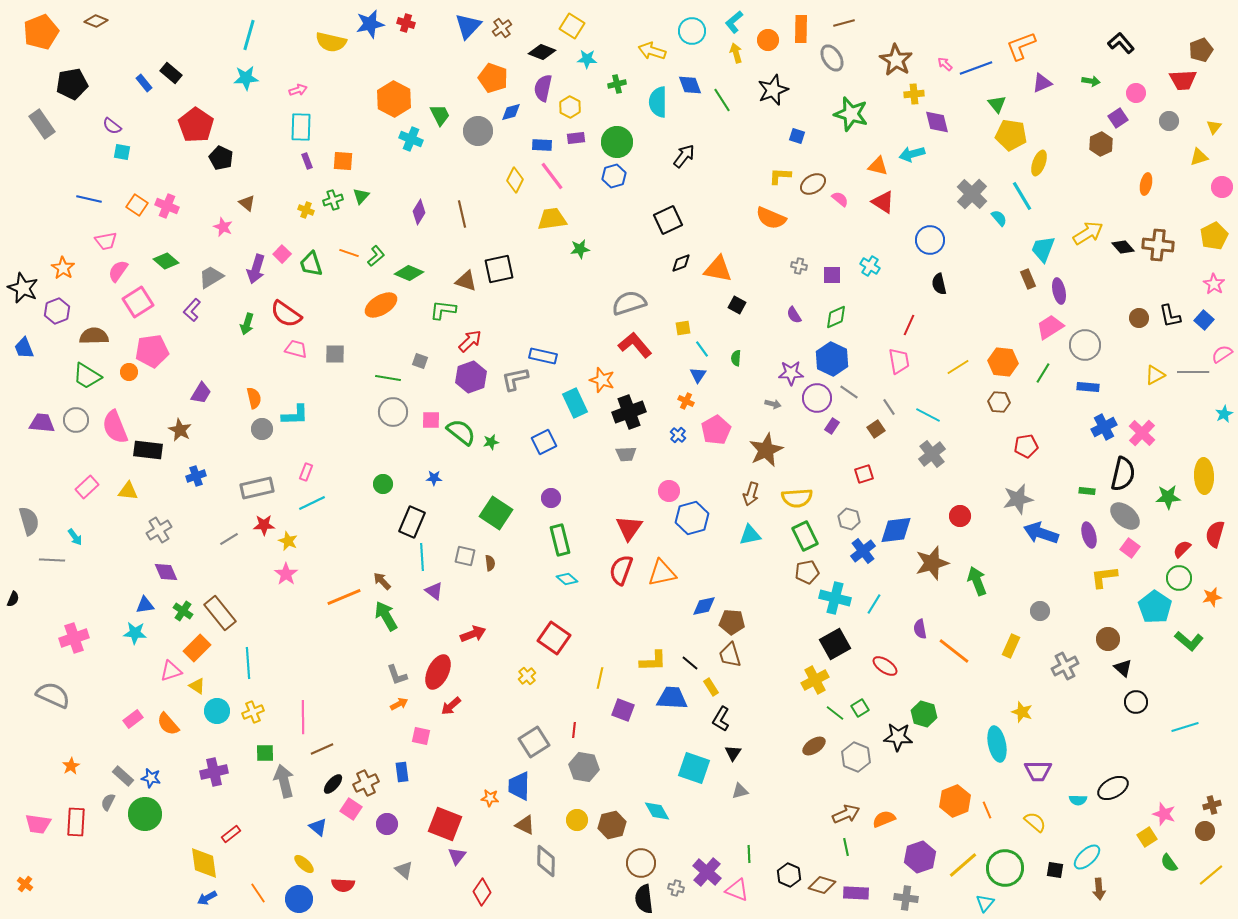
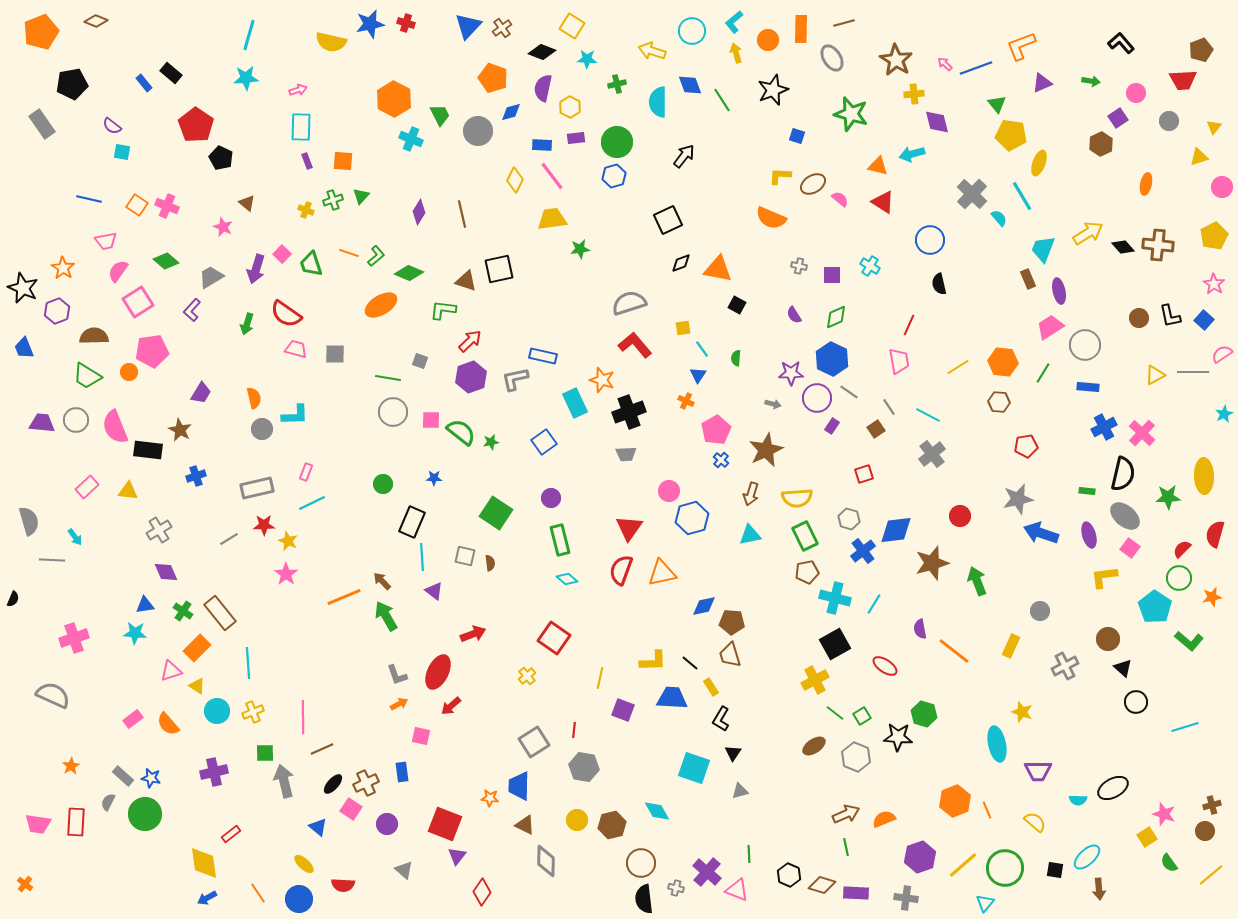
blue cross at (678, 435): moved 43 px right, 25 px down
blue square at (544, 442): rotated 10 degrees counterclockwise
green square at (860, 708): moved 2 px right, 8 px down
